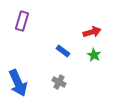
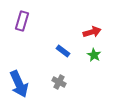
blue arrow: moved 1 px right, 1 px down
